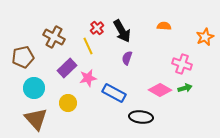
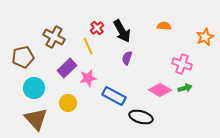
blue rectangle: moved 3 px down
black ellipse: rotated 10 degrees clockwise
